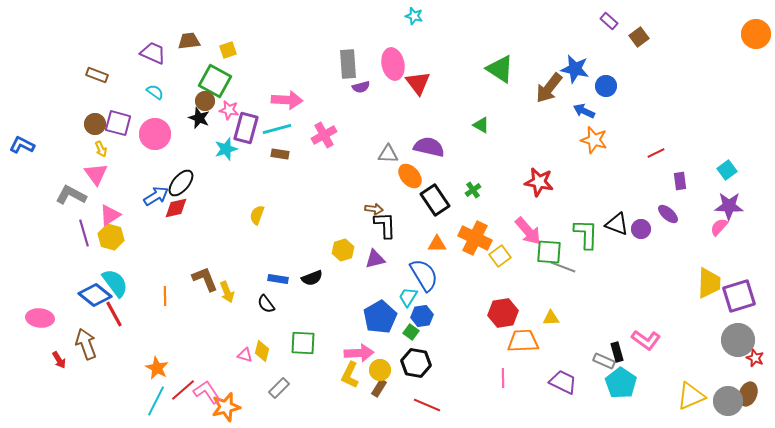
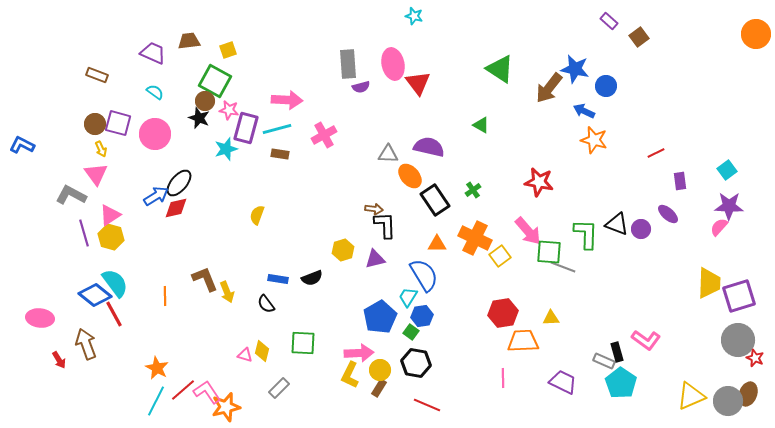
black ellipse at (181, 183): moved 2 px left
